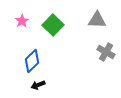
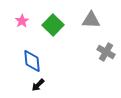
gray triangle: moved 6 px left
blue diamond: rotated 50 degrees counterclockwise
black arrow: rotated 24 degrees counterclockwise
